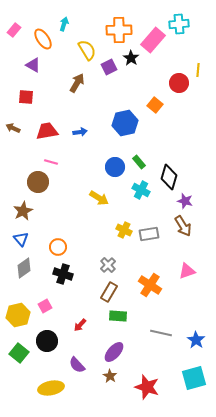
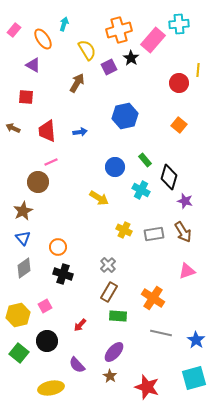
orange cross at (119, 30): rotated 15 degrees counterclockwise
orange square at (155, 105): moved 24 px right, 20 px down
blue hexagon at (125, 123): moved 7 px up
red trapezoid at (47, 131): rotated 85 degrees counterclockwise
pink line at (51, 162): rotated 40 degrees counterclockwise
green rectangle at (139, 162): moved 6 px right, 2 px up
brown arrow at (183, 226): moved 6 px down
gray rectangle at (149, 234): moved 5 px right
blue triangle at (21, 239): moved 2 px right, 1 px up
orange cross at (150, 285): moved 3 px right, 13 px down
